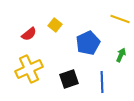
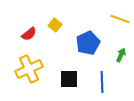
black square: rotated 18 degrees clockwise
